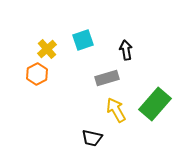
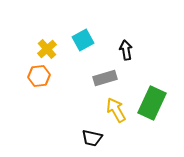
cyan square: rotated 10 degrees counterclockwise
orange hexagon: moved 2 px right, 2 px down; rotated 20 degrees clockwise
gray rectangle: moved 2 px left
green rectangle: moved 3 px left, 1 px up; rotated 16 degrees counterclockwise
